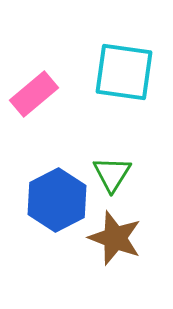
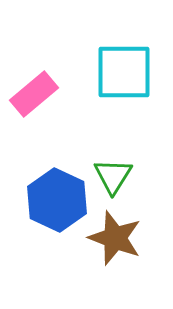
cyan square: rotated 8 degrees counterclockwise
green triangle: moved 1 px right, 2 px down
blue hexagon: rotated 8 degrees counterclockwise
